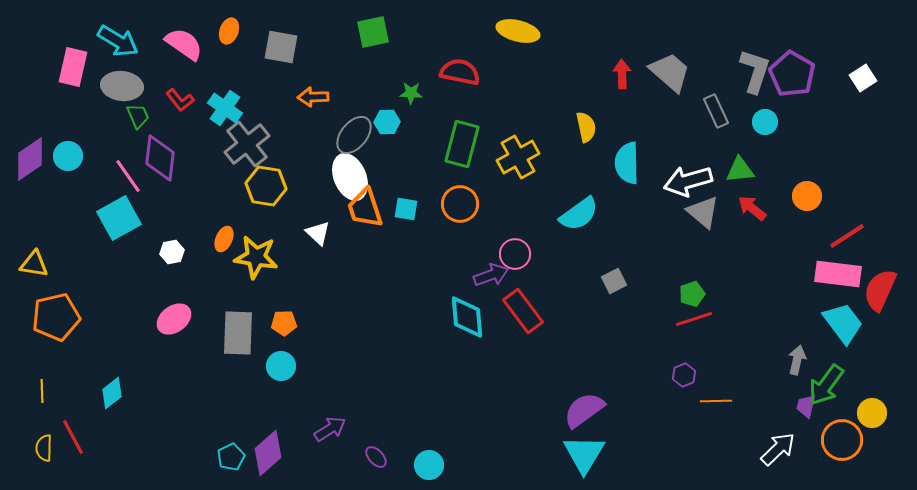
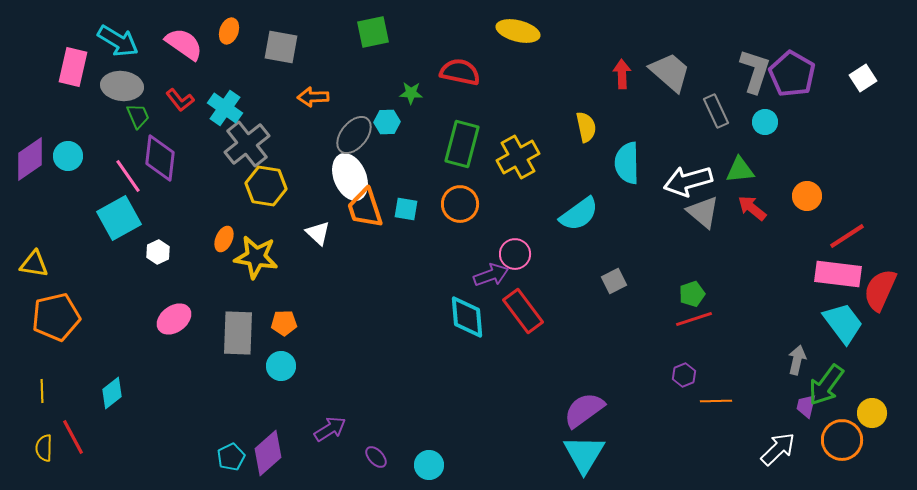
white hexagon at (172, 252): moved 14 px left; rotated 15 degrees counterclockwise
